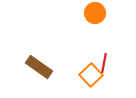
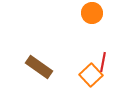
orange circle: moved 3 px left
red line: moved 1 px left, 1 px up
